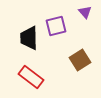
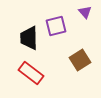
red rectangle: moved 4 px up
